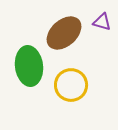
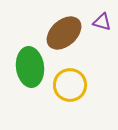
green ellipse: moved 1 px right, 1 px down
yellow circle: moved 1 px left
